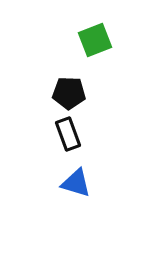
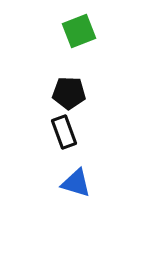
green square: moved 16 px left, 9 px up
black rectangle: moved 4 px left, 2 px up
